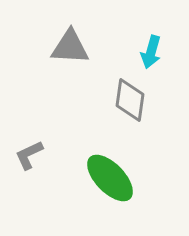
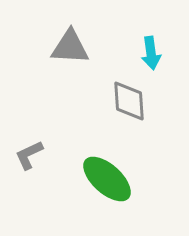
cyan arrow: moved 1 px down; rotated 24 degrees counterclockwise
gray diamond: moved 1 px left, 1 px down; rotated 12 degrees counterclockwise
green ellipse: moved 3 px left, 1 px down; rotated 4 degrees counterclockwise
